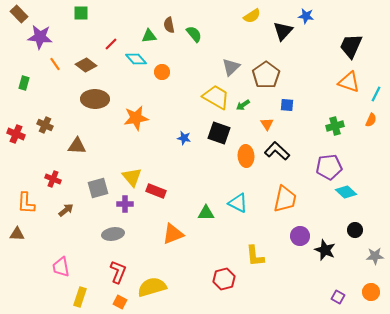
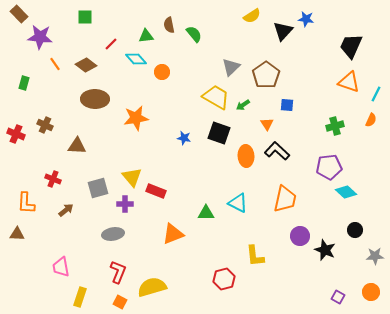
green square at (81, 13): moved 4 px right, 4 px down
blue star at (306, 16): moved 3 px down
green triangle at (149, 36): moved 3 px left
